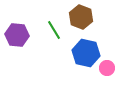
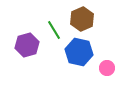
brown hexagon: moved 1 px right, 2 px down; rotated 15 degrees clockwise
purple hexagon: moved 10 px right, 10 px down; rotated 20 degrees counterclockwise
blue hexagon: moved 7 px left, 1 px up
